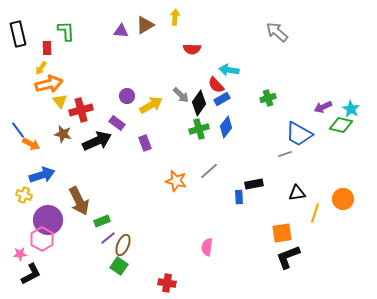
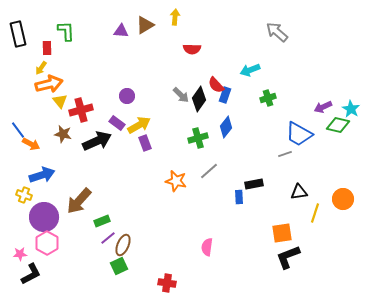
cyan arrow at (229, 70): moved 21 px right; rotated 30 degrees counterclockwise
blue rectangle at (222, 99): moved 3 px right, 4 px up; rotated 42 degrees counterclockwise
black diamond at (199, 103): moved 4 px up
yellow arrow at (151, 105): moved 12 px left, 20 px down
green diamond at (341, 125): moved 3 px left
green cross at (199, 129): moved 1 px left, 9 px down
black triangle at (297, 193): moved 2 px right, 1 px up
brown arrow at (79, 201): rotated 68 degrees clockwise
purple circle at (48, 220): moved 4 px left, 3 px up
pink hexagon at (42, 239): moved 5 px right, 4 px down
green square at (119, 266): rotated 30 degrees clockwise
